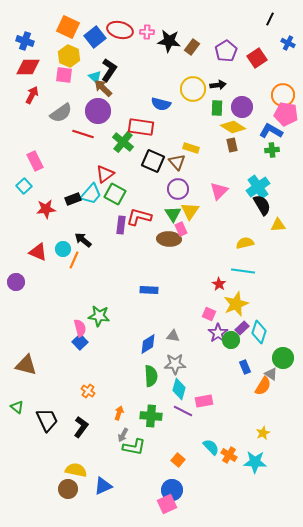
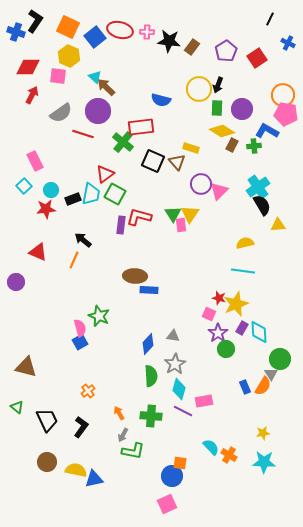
blue cross at (25, 41): moved 9 px left, 9 px up
black L-shape at (109, 70): moved 74 px left, 49 px up
pink square at (64, 75): moved 6 px left, 1 px down
black arrow at (218, 85): rotated 119 degrees clockwise
brown arrow at (103, 88): moved 3 px right, 1 px up
yellow circle at (193, 89): moved 6 px right
blue semicircle at (161, 104): moved 4 px up
purple circle at (242, 107): moved 2 px down
red rectangle at (141, 127): rotated 15 degrees counterclockwise
yellow diamond at (233, 127): moved 11 px left, 4 px down
blue L-shape at (271, 131): moved 4 px left
brown rectangle at (232, 145): rotated 40 degrees clockwise
green cross at (272, 150): moved 18 px left, 4 px up
purple circle at (178, 189): moved 23 px right, 5 px up
cyan trapezoid at (91, 194): rotated 30 degrees counterclockwise
yellow triangle at (190, 211): moved 3 px down
pink rectangle at (181, 229): moved 4 px up; rotated 16 degrees clockwise
brown ellipse at (169, 239): moved 34 px left, 37 px down
cyan circle at (63, 249): moved 12 px left, 59 px up
red star at (219, 284): moved 14 px down; rotated 16 degrees counterclockwise
green star at (99, 316): rotated 15 degrees clockwise
purple rectangle at (242, 328): rotated 16 degrees counterclockwise
cyan diamond at (259, 332): rotated 20 degrees counterclockwise
green circle at (231, 340): moved 5 px left, 9 px down
blue square at (80, 342): rotated 14 degrees clockwise
blue diamond at (148, 344): rotated 15 degrees counterclockwise
green circle at (283, 358): moved 3 px left, 1 px down
gray star at (175, 364): rotated 30 degrees counterclockwise
brown triangle at (26, 365): moved 2 px down
blue rectangle at (245, 367): moved 20 px down
gray triangle at (271, 374): rotated 24 degrees clockwise
orange cross at (88, 391): rotated 16 degrees clockwise
orange arrow at (119, 413): rotated 48 degrees counterclockwise
yellow star at (263, 433): rotated 16 degrees clockwise
green L-shape at (134, 447): moved 1 px left, 4 px down
orange square at (178, 460): moved 2 px right, 3 px down; rotated 32 degrees counterclockwise
cyan star at (255, 462): moved 9 px right
blue triangle at (103, 486): moved 9 px left, 7 px up; rotated 12 degrees clockwise
brown circle at (68, 489): moved 21 px left, 27 px up
blue circle at (172, 490): moved 14 px up
